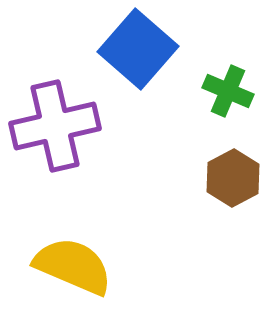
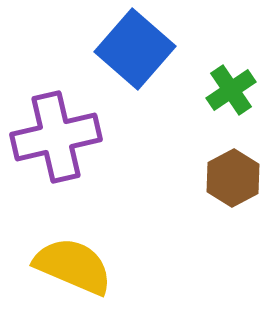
blue square: moved 3 px left
green cross: moved 3 px right, 1 px up; rotated 33 degrees clockwise
purple cross: moved 1 px right, 11 px down
